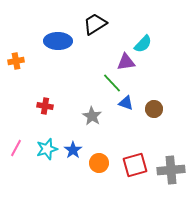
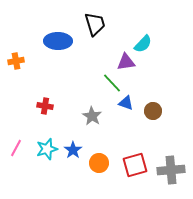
black trapezoid: rotated 105 degrees clockwise
brown circle: moved 1 px left, 2 px down
